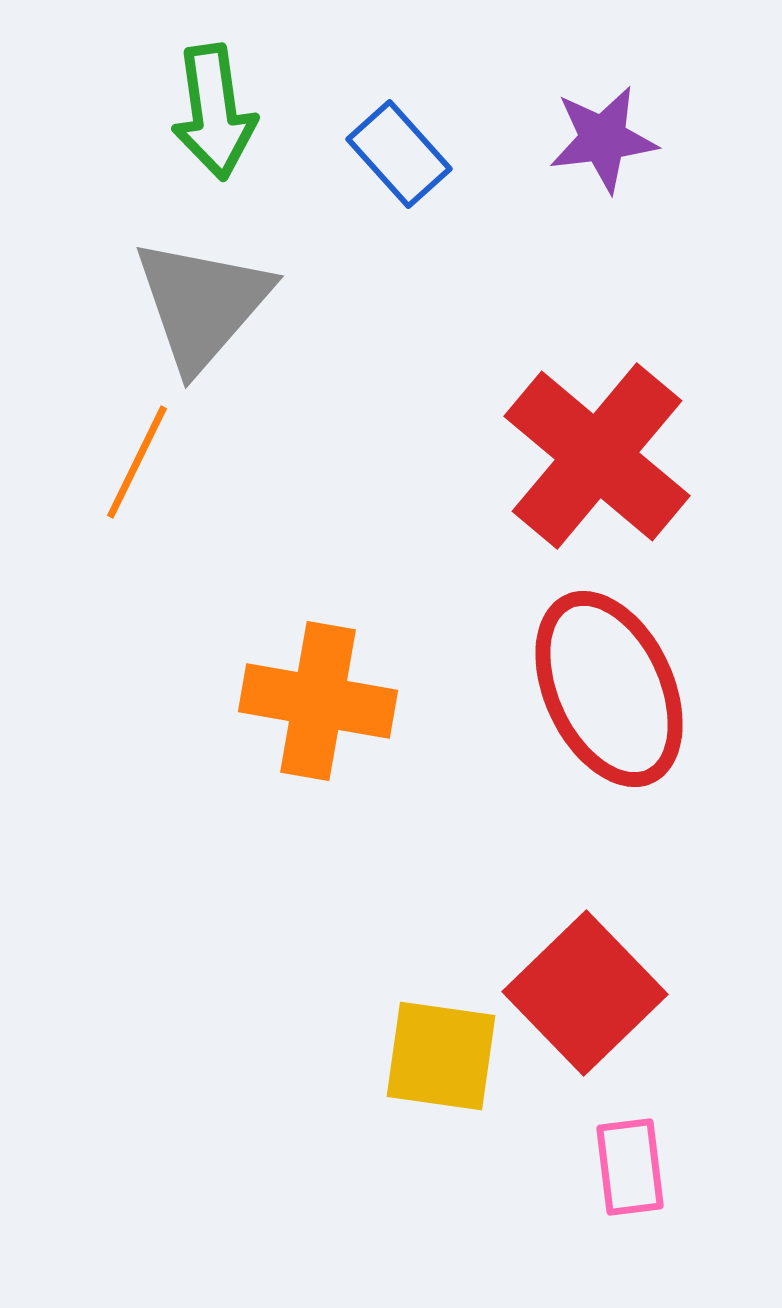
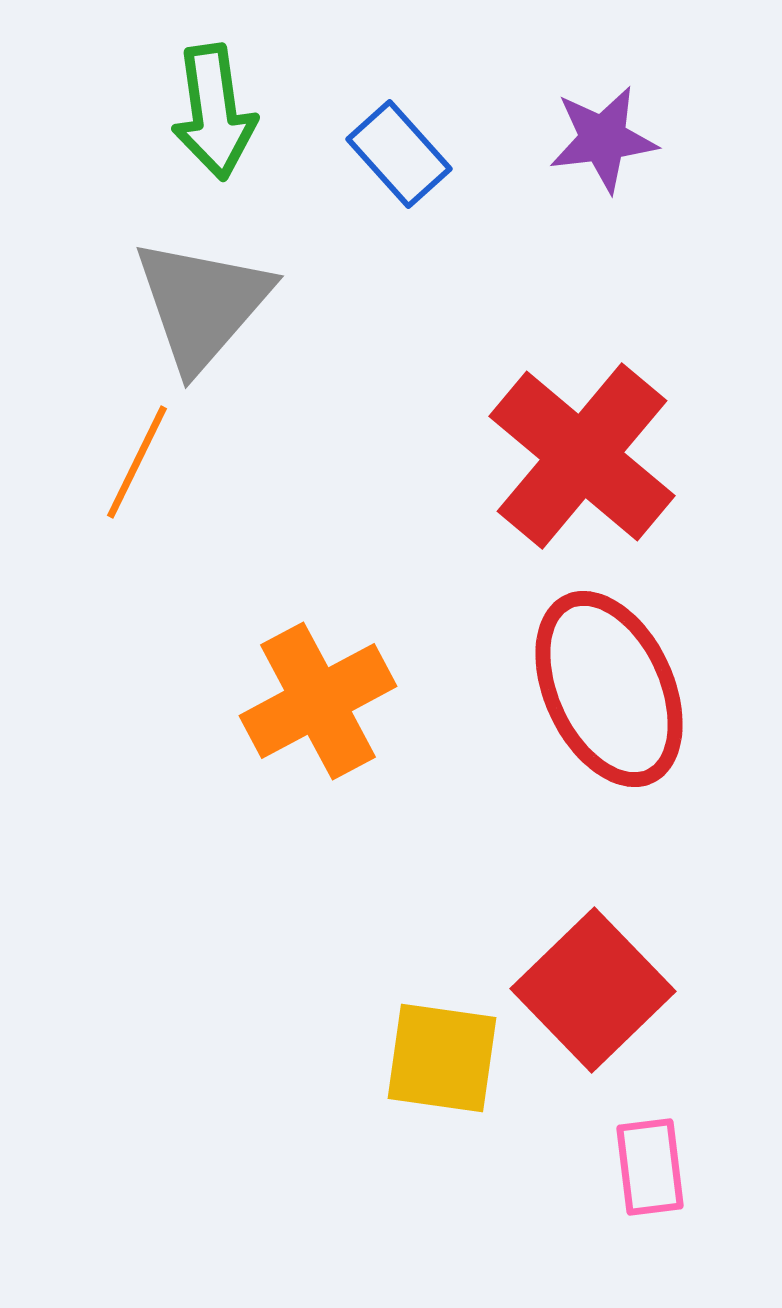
red cross: moved 15 px left
orange cross: rotated 38 degrees counterclockwise
red square: moved 8 px right, 3 px up
yellow square: moved 1 px right, 2 px down
pink rectangle: moved 20 px right
